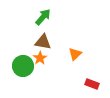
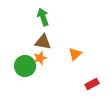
green arrow: rotated 60 degrees counterclockwise
orange star: rotated 16 degrees clockwise
green circle: moved 2 px right
red rectangle: rotated 48 degrees counterclockwise
